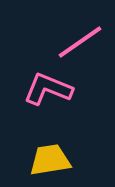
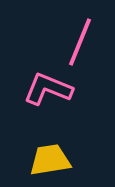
pink line: rotated 33 degrees counterclockwise
